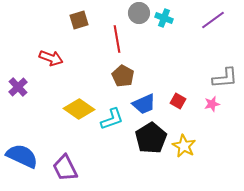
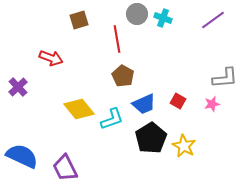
gray circle: moved 2 px left, 1 px down
cyan cross: moved 1 px left
yellow diamond: rotated 16 degrees clockwise
